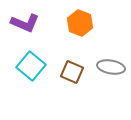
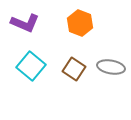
brown square: moved 2 px right, 3 px up; rotated 10 degrees clockwise
